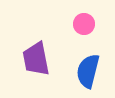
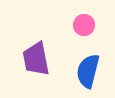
pink circle: moved 1 px down
